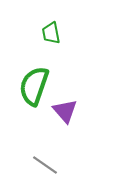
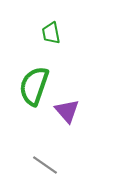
purple triangle: moved 2 px right
